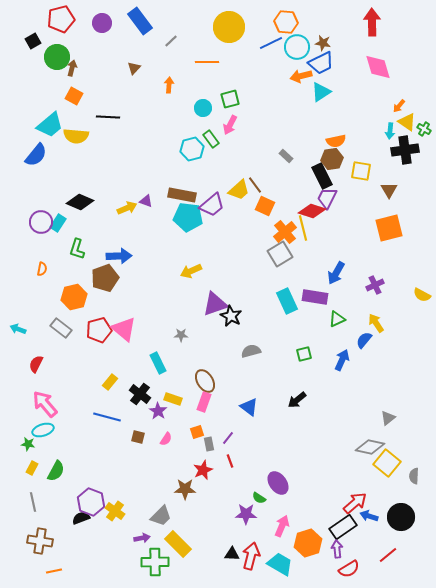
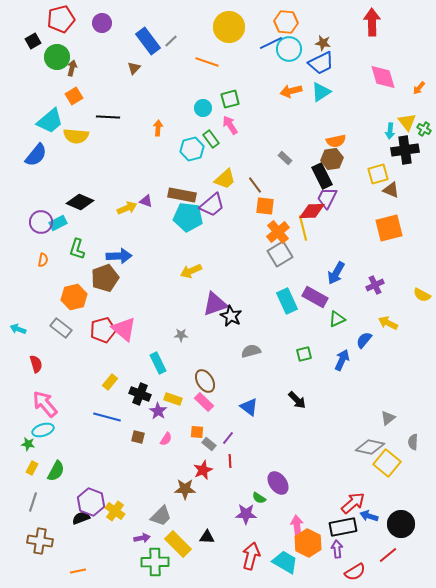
blue rectangle at (140, 21): moved 8 px right, 20 px down
cyan circle at (297, 47): moved 8 px left, 2 px down
orange line at (207, 62): rotated 20 degrees clockwise
pink diamond at (378, 67): moved 5 px right, 10 px down
orange arrow at (301, 76): moved 10 px left, 15 px down
orange arrow at (169, 85): moved 11 px left, 43 px down
orange square at (74, 96): rotated 30 degrees clockwise
orange arrow at (399, 106): moved 20 px right, 18 px up
yellow triangle at (407, 122): rotated 18 degrees clockwise
cyan trapezoid at (50, 125): moved 4 px up
pink arrow at (230, 125): rotated 120 degrees clockwise
gray rectangle at (286, 156): moved 1 px left, 2 px down
yellow square at (361, 171): moved 17 px right, 3 px down; rotated 25 degrees counterclockwise
yellow trapezoid at (239, 190): moved 14 px left, 11 px up
brown triangle at (389, 190): moved 2 px right; rotated 36 degrees counterclockwise
orange square at (265, 206): rotated 18 degrees counterclockwise
red diamond at (312, 211): rotated 20 degrees counterclockwise
cyan rectangle at (58, 223): rotated 30 degrees clockwise
orange cross at (285, 232): moved 7 px left
orange semicircle at (42, 269): moved 1 px right, 9 px up
purple rectangle at (315, 297): rotated 20 degrees clockwise
yellow arrow at (376, 323): moved 12 px right; rotated 30 degrees counterclockwise
red pentagon at (99, 330): moved 4 px right
red semicircle at (36, 364): rotated 138 degrees clockwise
black cross at (140, 394): rotated 15 degrees counterclockwise
black arrow at (297, 400): rotated 96 degrees counterclockwise
pink rectangle at (204, 402): rotated 66 degrees counterclockwise
orange square at (197, 432): rotated 24 degrees clockwise
gray rectangle at (209, 444): rotated 40 degrees counterclockwise
red line at (230, 461): rotated 16 degrees clockwise
gray semicircle at (414, 476): moved 1 px left, 34 px up
gray line at (33, 502): rotated 30 degrees clockwise
red arrow at (355, 503): moved 2 px left
black circle at (401, 517): moved 7 px down
pink arrow at (282, 526): moved 15 px right; rotated 30 degrees counterclockwise
black rectangle at (343, 527): rotated 24 degrees clockwise
orange hexagon at (308, 543): rotated 16 degrees counterclockwise
black triangle at (232, 554): moved 25 px left, 17 px up
cyan trapezoid at (280, 564): moved 5 px right, 2 px up
red semicircle at (349, 569): moved 6 px right, 3 px down
orange line at (54, 571): moved 24 px right
